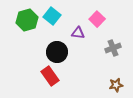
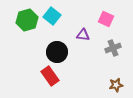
pink square: moved 9 px right; rotated 21 degrees counterclockwise
purple triangle: moved 5 px right, 2 px down
